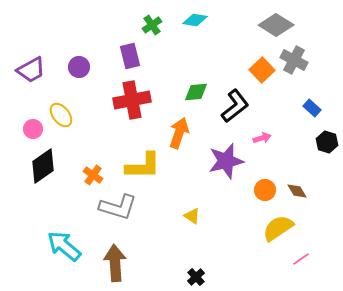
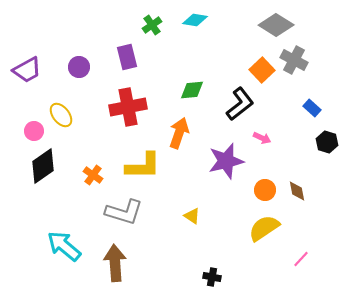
purple rectangle: moved 3 px left, 1 px down
purple trapezoid: moved 4 px left
green diamond: moved 4 px left, 2 px up
red cross: moved 4 px left, 7 px down
black L-shape: moved 5 px right, 2 px up
pink circle: moved 1 px right, 2 px down
pink arrow: rotated 42 degrees clockwise
brown diamond: rotated 20 degrees clockwise
gray L-shape: moved 6 px right, 5 px down
yellow semicircle: moved 14 px left
pink line: rotated 12 degrees counterclockwise
black cross: moved 16 px right; rotated 36 degrees counterclockwise
